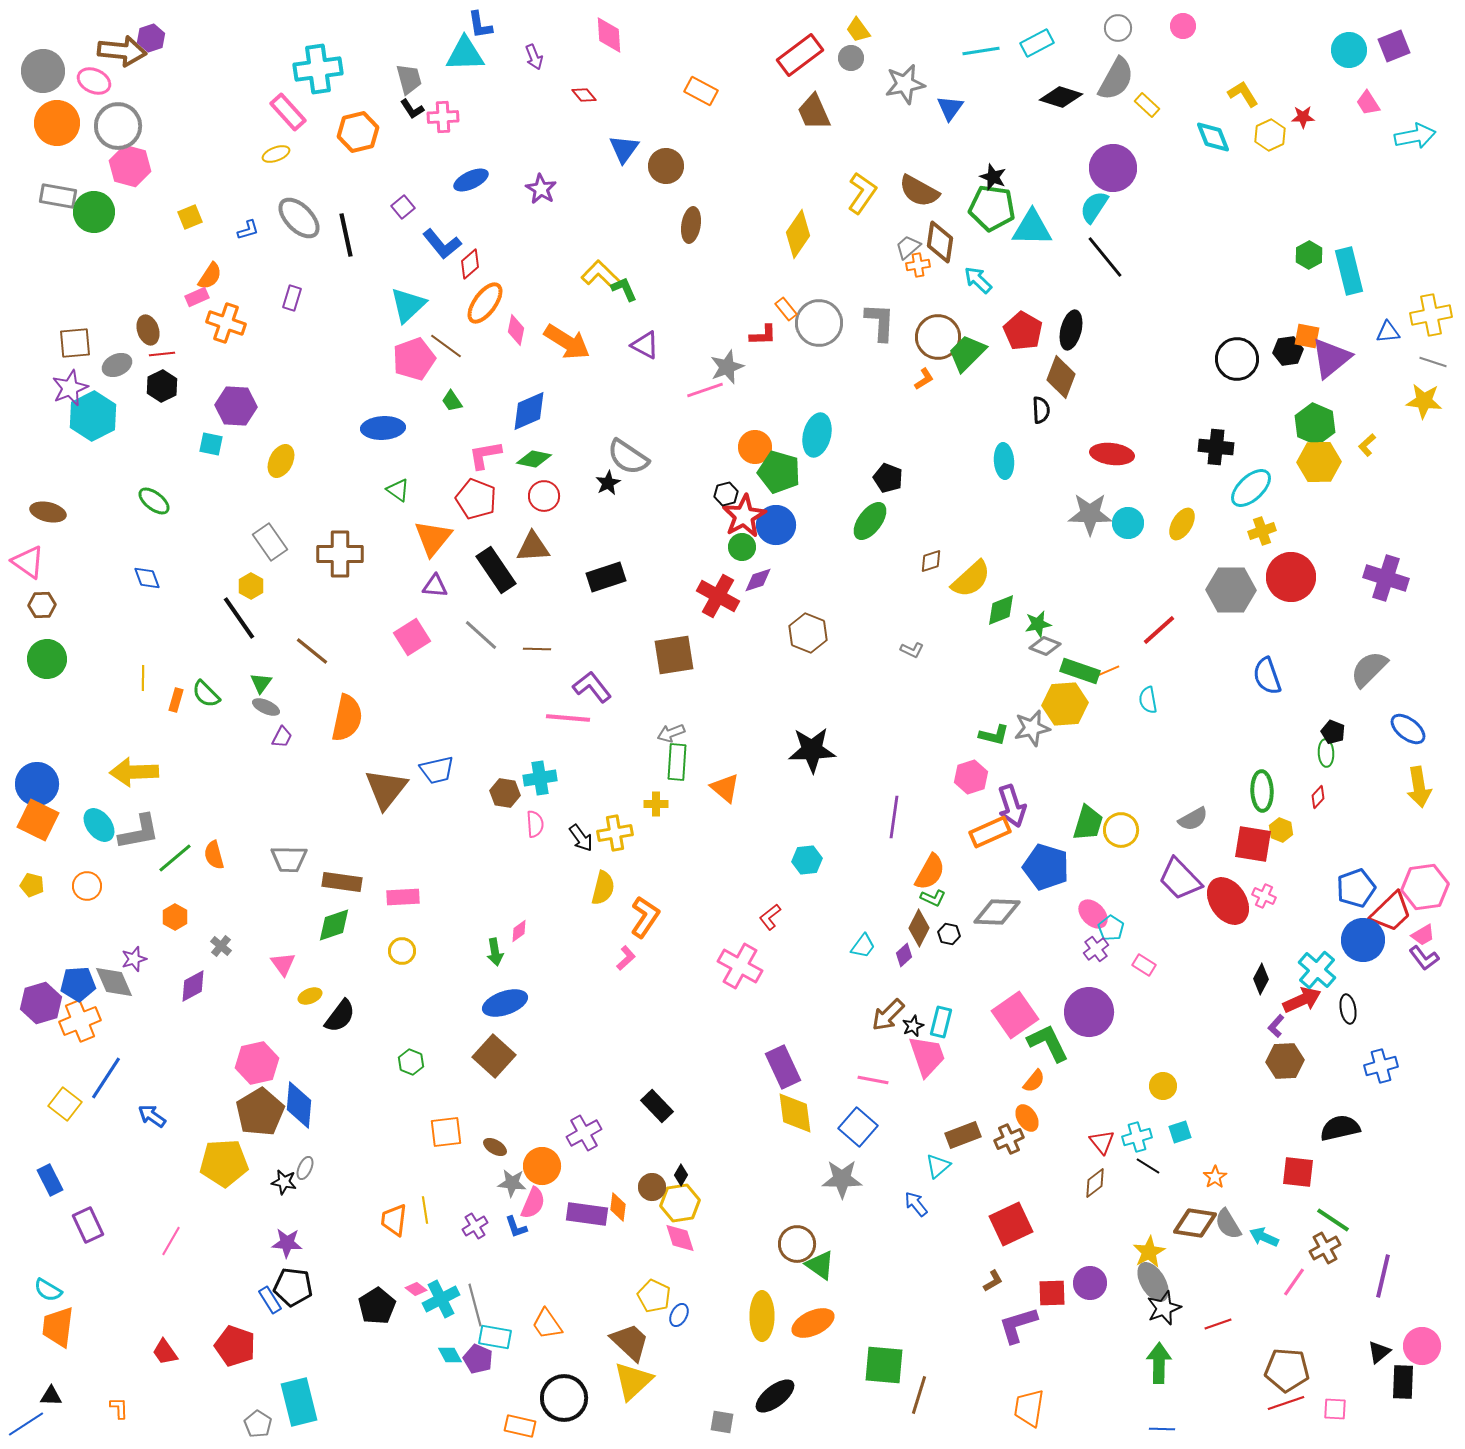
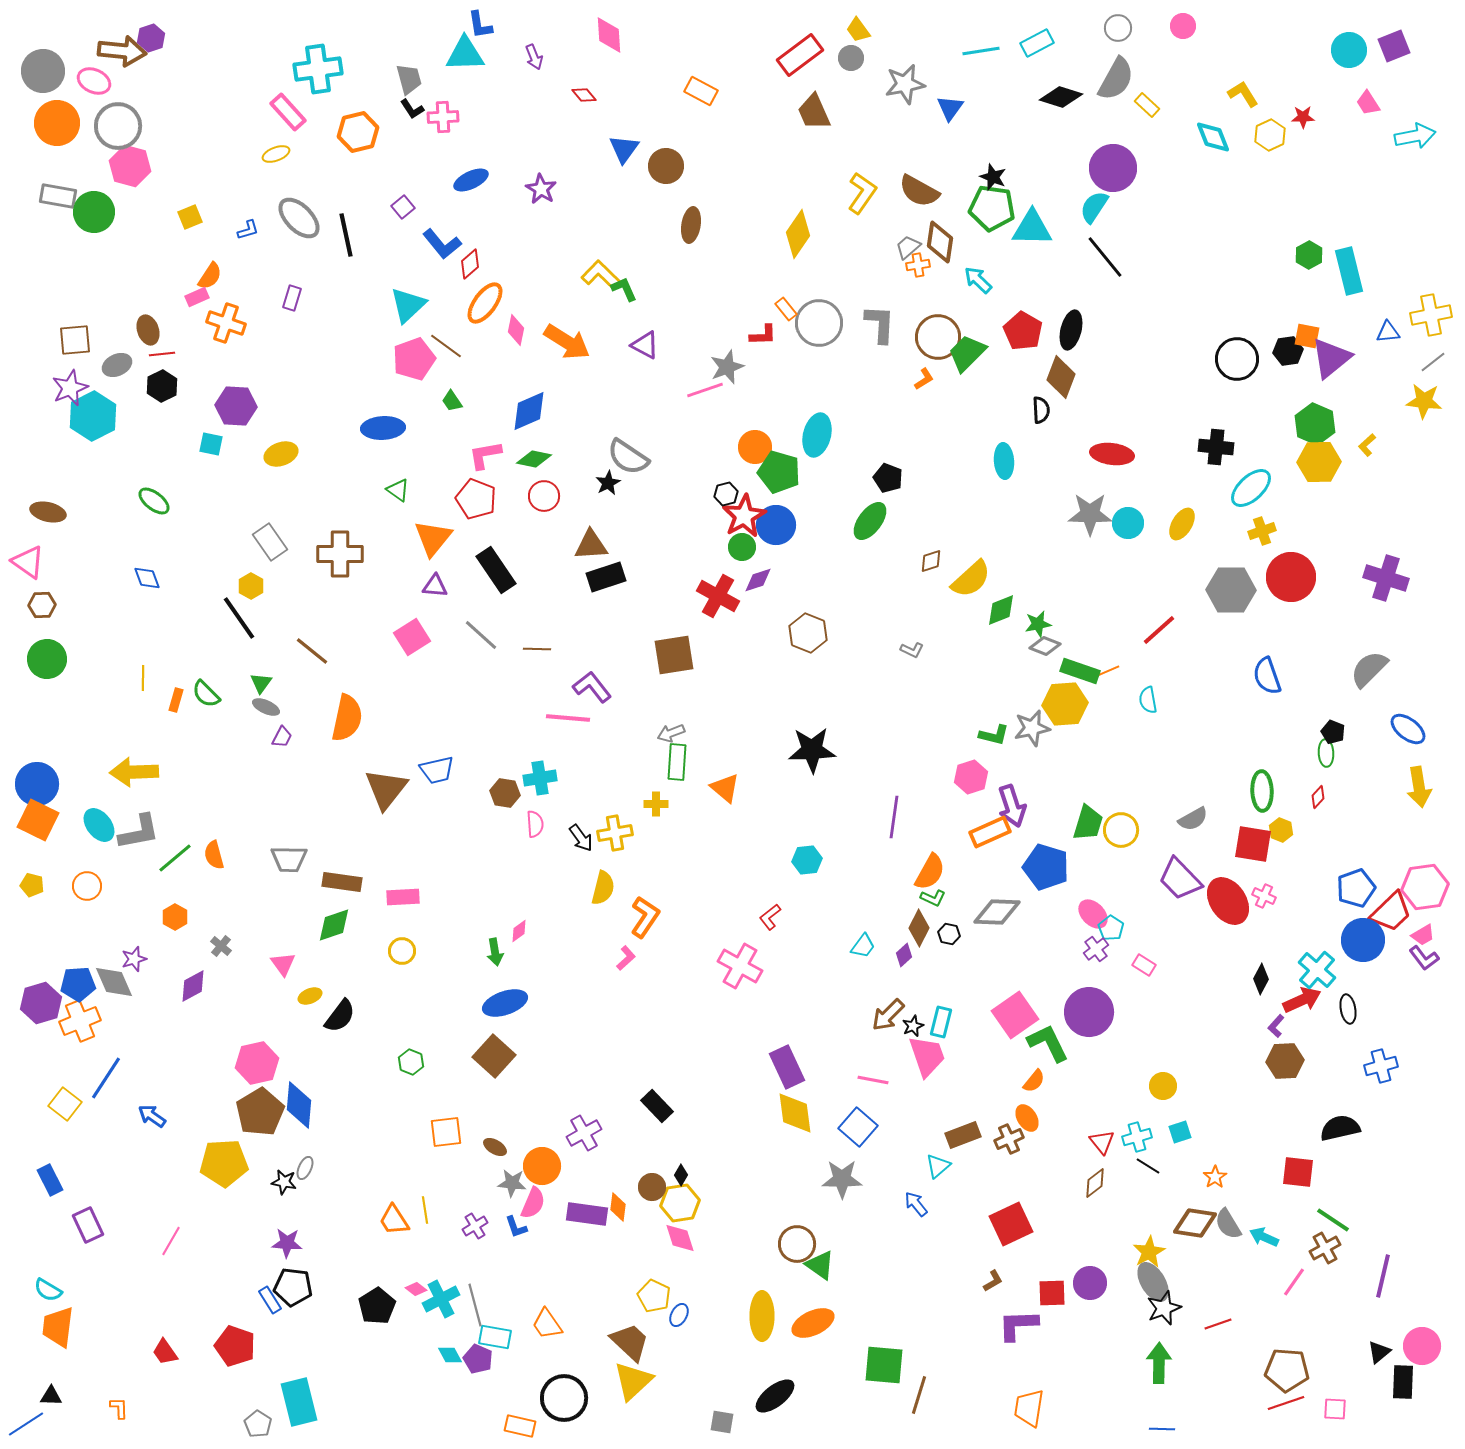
gray L-shape at (880, 322): moved 2 px down
brown square at (75, 343): moved 3 px up
gray line at (1433, 362): rotated 56 degrees counterclockwise
yellow ellipse at (281, 461): moved 7 px up; rotated 44 degrees clockwise
brown triangle at (533, 547): moved 58 px right, 2 px up
purple rectangle at (783, 1067): moved 4 px right
orange trapezoid at (394, 1220): rotated 40 degrees counterclockwise
purple L-shape at (1018, 1325): rotated 15 degrees clockwise
